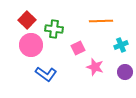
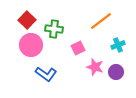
orange line: rotated 35 degrees counterclockwise
cyan cross: moved 3 px left
purple circle: moved 9 px left
